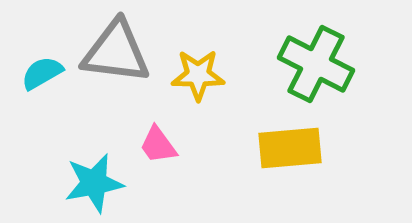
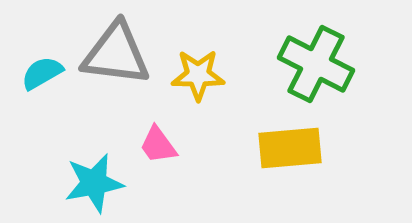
gray triangle: moved 2 px down
